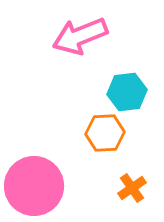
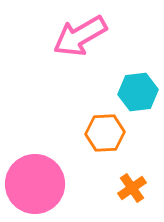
pink arrow: rotated 8 degrees counterclockwise
cyan hexagon: moved 11 px right
pink circle: moved 1 px right, 2 px up
